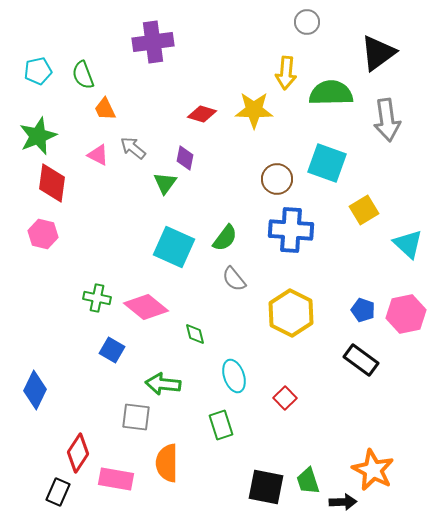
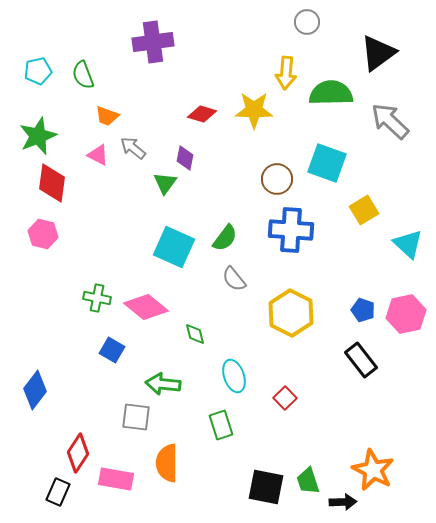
orange trapezoid at (105, 109): moved 2 px right, 7 px down; rotated 45 degrees counterclockwise
gray arrow at (387, 120): moved 3 px right, 1 px down; rotated 141 degrees clockwise
black rectangle at (361, 360): rotated 16 degrees clockwise
blue diamond at (35, 390): rotated 12 degrees clockwise
